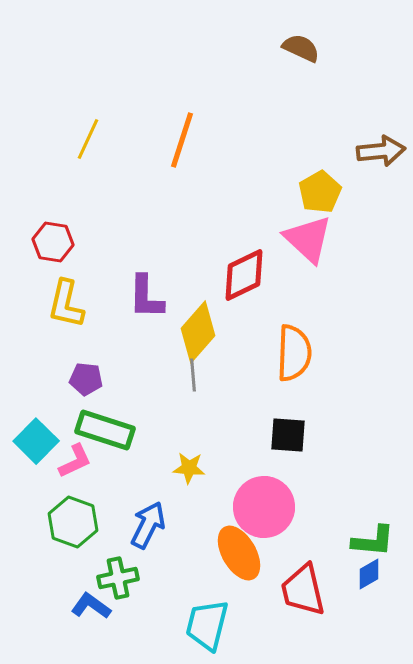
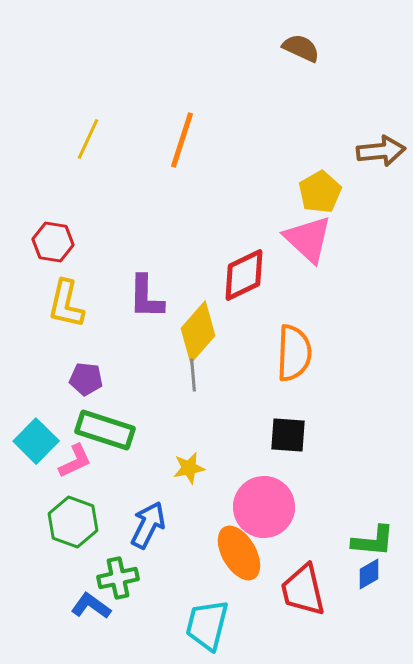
yellow star: rotated 16 degrees counterclockwise
